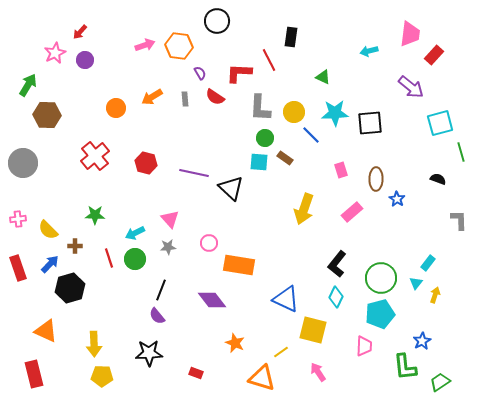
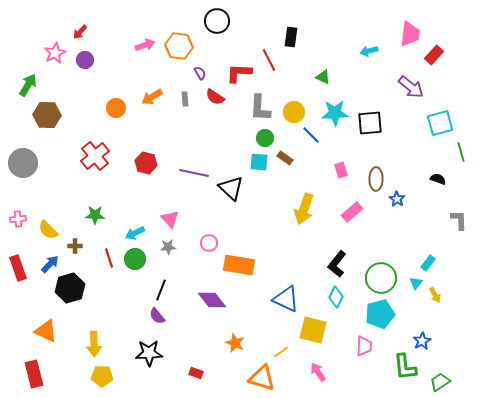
yellow arrow at (435, 295): rotated 133 degrees clockwise
